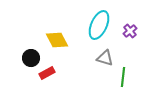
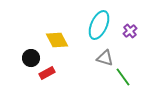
green line: rotated 42 degrees counterclockwise
